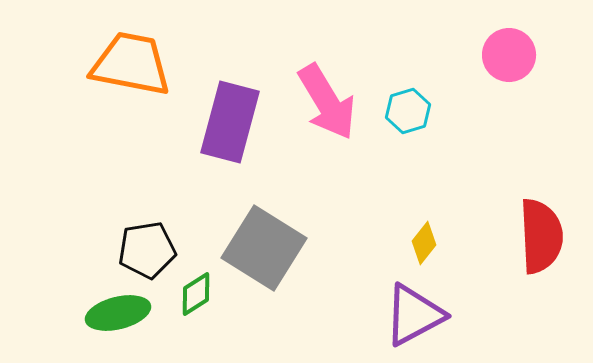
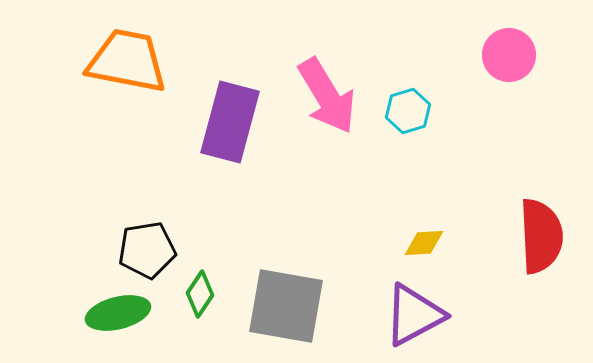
orange trapezoid: moved 4 px left, 3 px up
pink arrow: moved 6 px up
yellow diamond: rotated 48 degrees clockwise
gray square: moved 22 px right, 58 px down; rotated 22 degrees counterclockwise
green diamond: moved 4 px right; rotated 24 degrees counterclockwise
